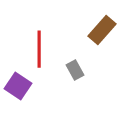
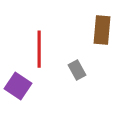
brown rectangle: rotated 36 degrees counterclockwise
gray rectangle: moved 2 px right
